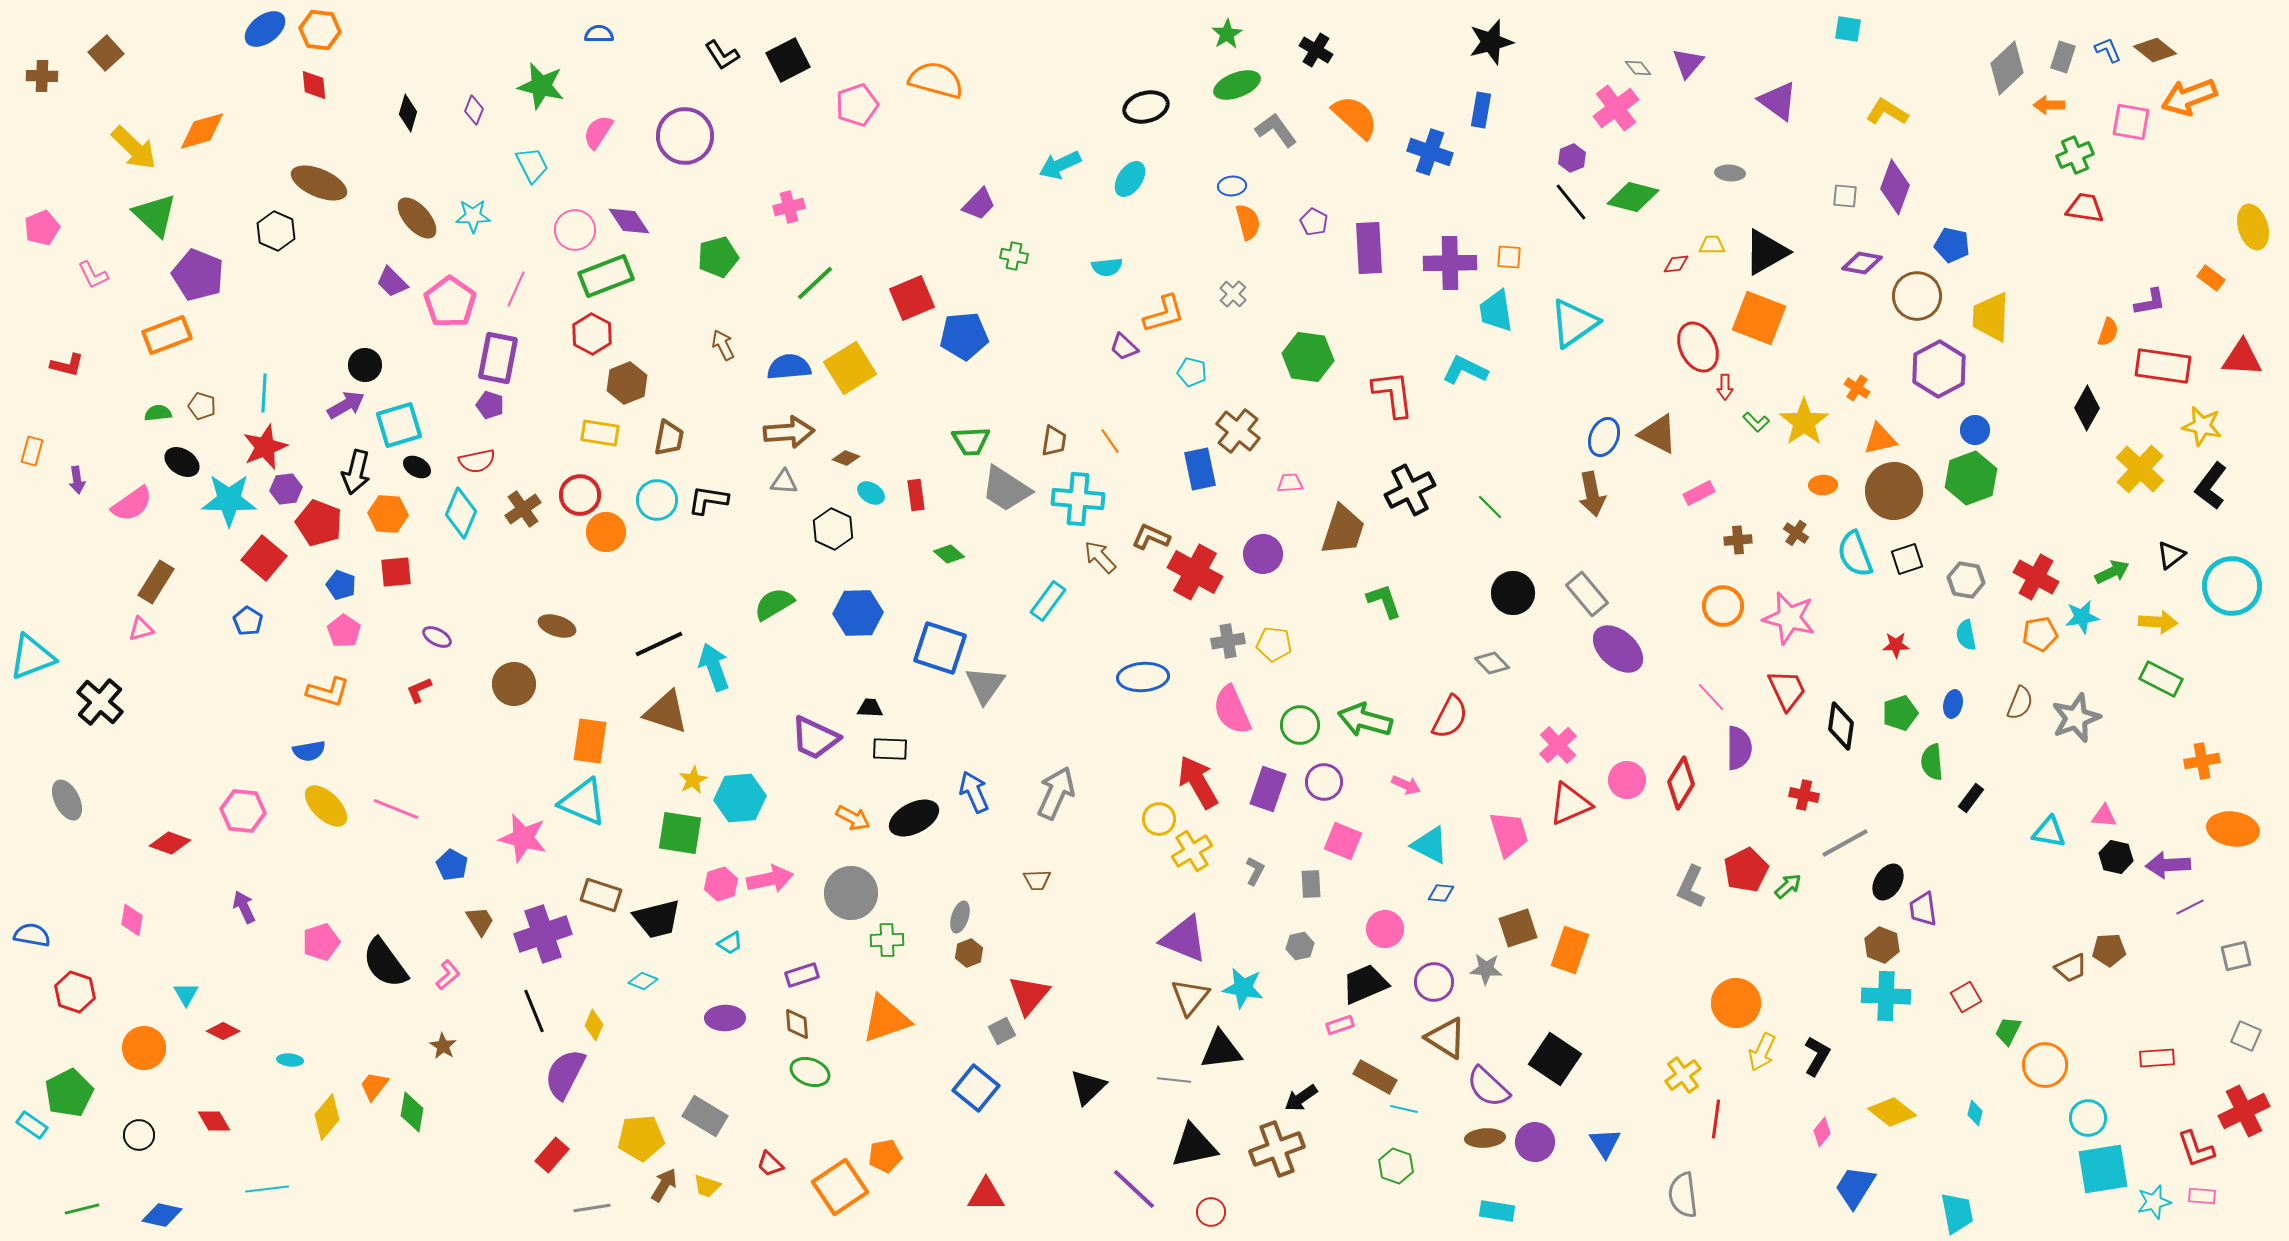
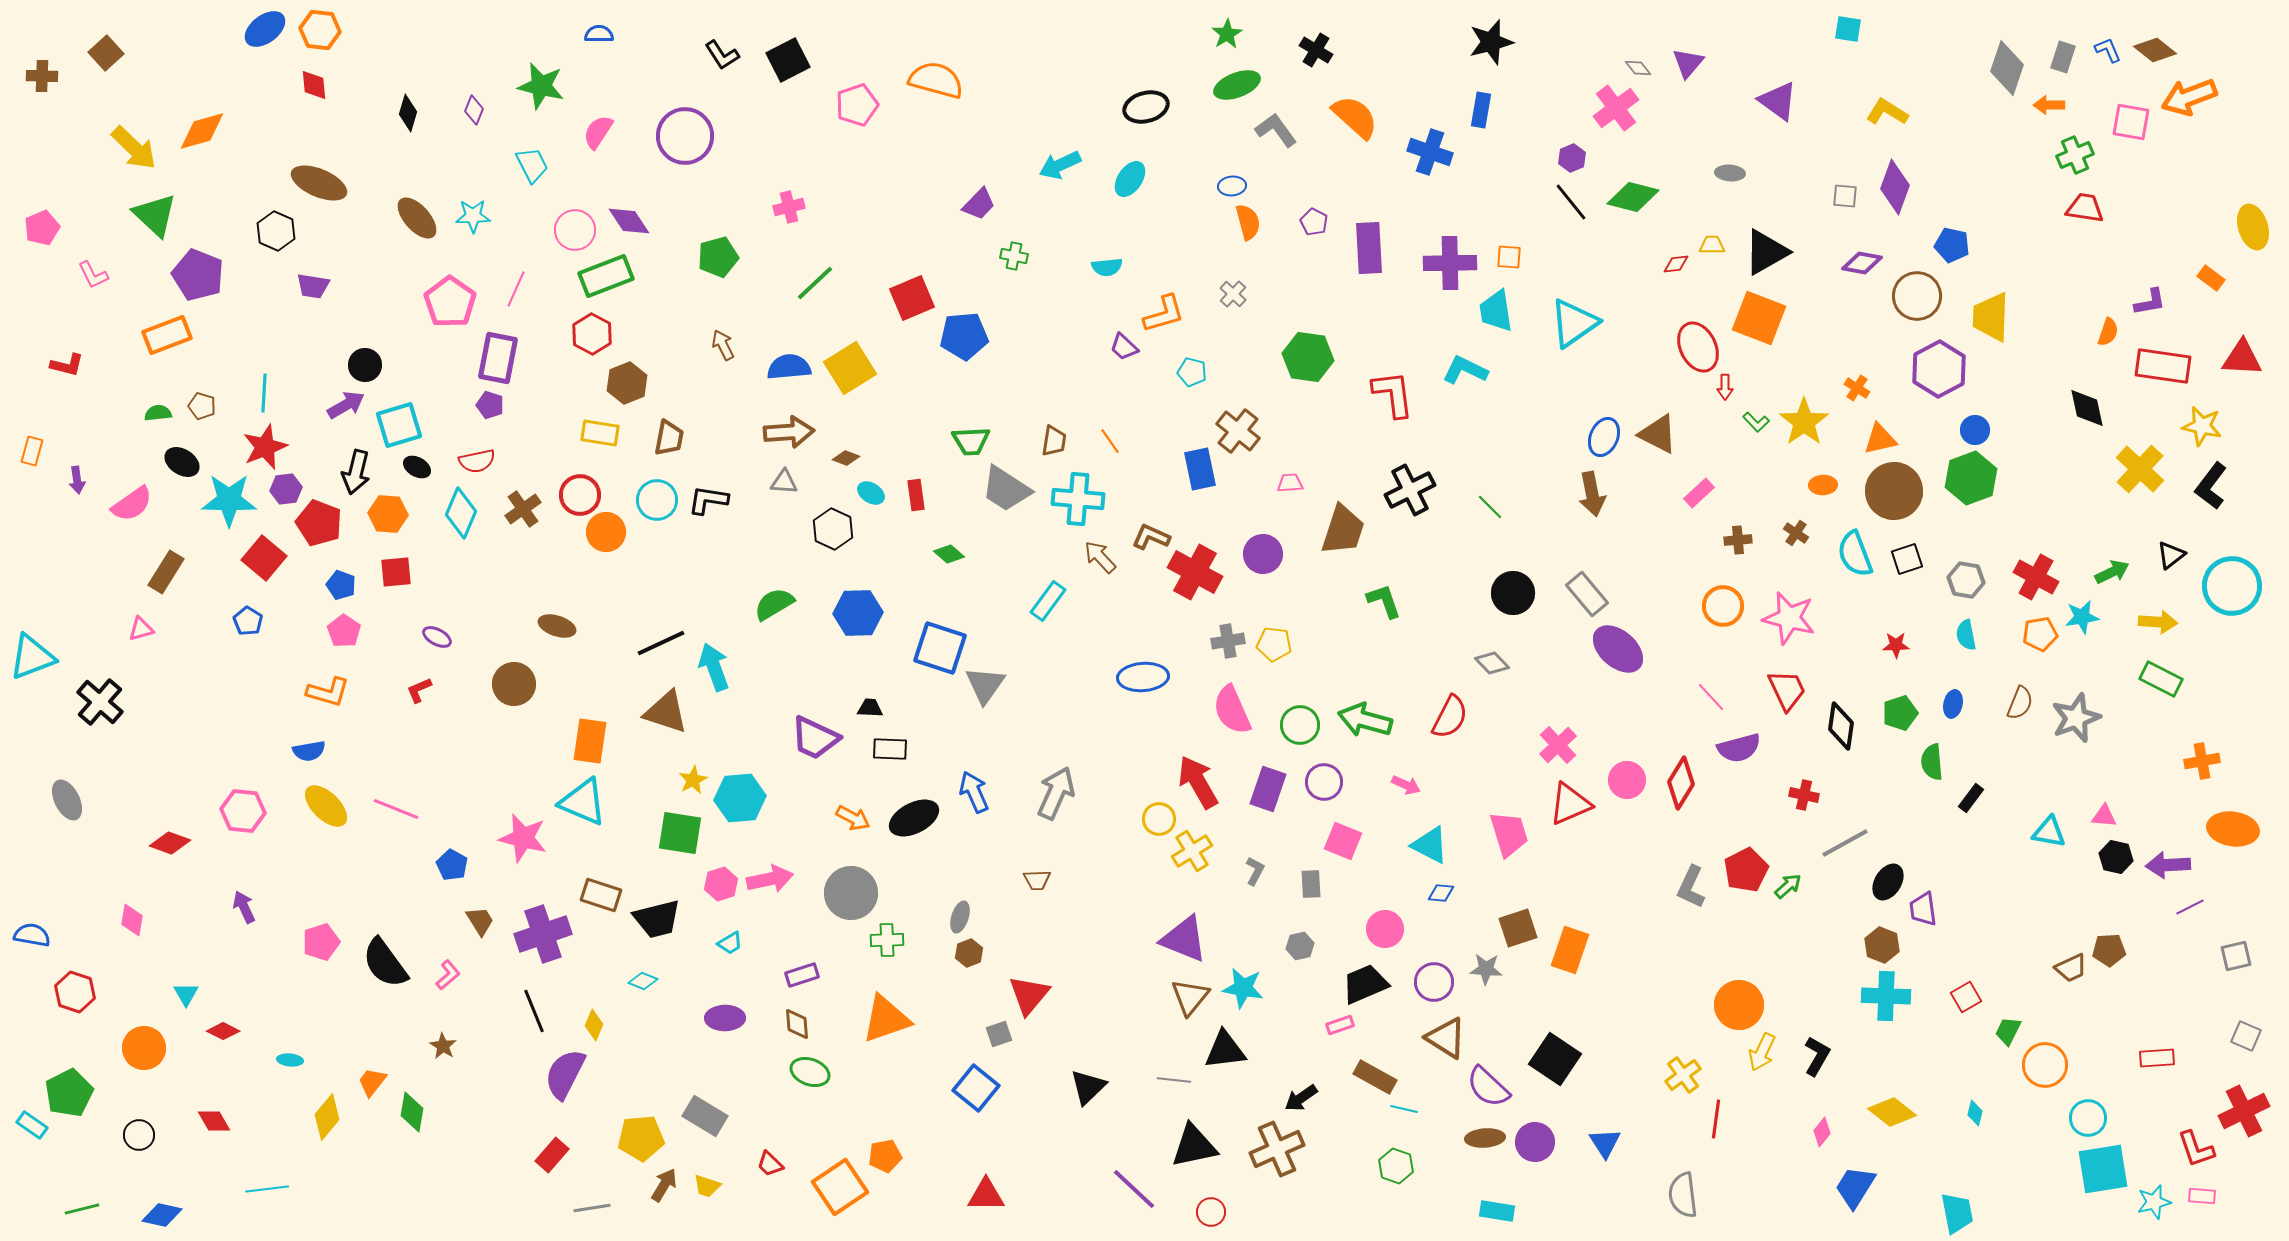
gray diamond at (2007, 68): rotated 28 degrees counterclockwise
purple trapezoid at (392, 282): moved 79 px left, 4 px down; rotated 36 degrees counterclockwise
black diamond at (2087, 408): rotated 42 degrees counterclockwise
pink rectangle at (1699, 493): rotated 16 degrees counterclockwise
brown rectangle at (156, 582): moved 10 px right, 10 px up
black line at (659, 644): moved 2 px right, 1 px up
purple semicircle at (1739, 748): rotated 75 degrees clockwise
orange circle at (1736, 1003): moved 3 px right, 2 px down
gray square at (1002, 1031): moved 3 px left, 3 px down; rotated 8 degrees clockwise
black triangle at (1221, 1050): moved 4 px right
orange trapezoid at (374, 1086): moved 2 px left, 4 px up
brown cross at (1277, 1149): rotated 4 degrees counterclockwise
